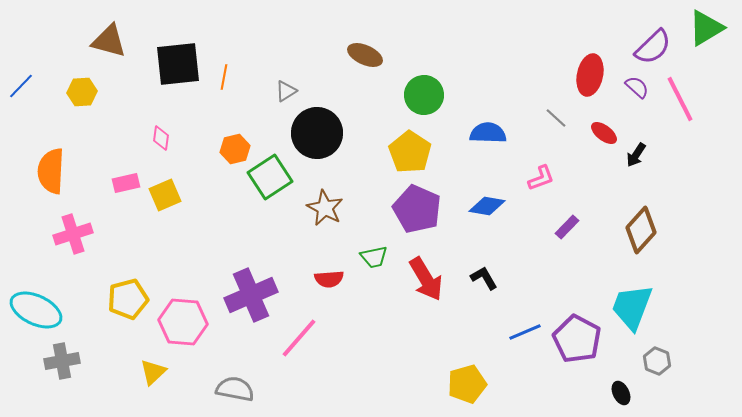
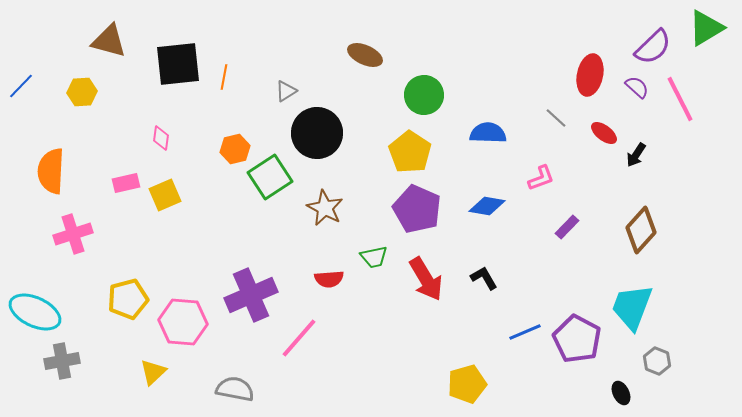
cyan ellipse at (36, 310): moved 1 px left, 2 px down
